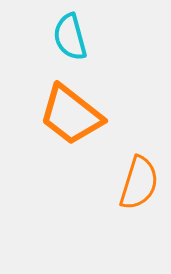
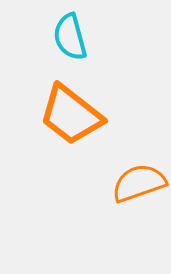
orange semicircle: rotated 126 degrees counterclockwise
